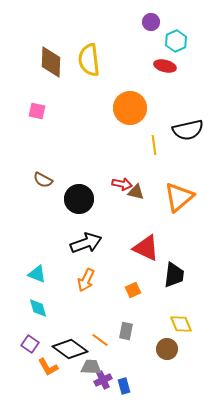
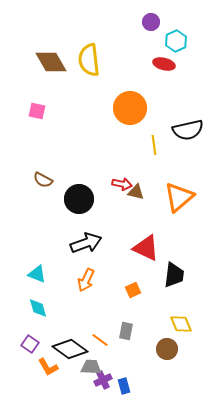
brown diamond: rotated 32 degrees counterclockwise
red ellipse: moved 1 px left, 2 px up
